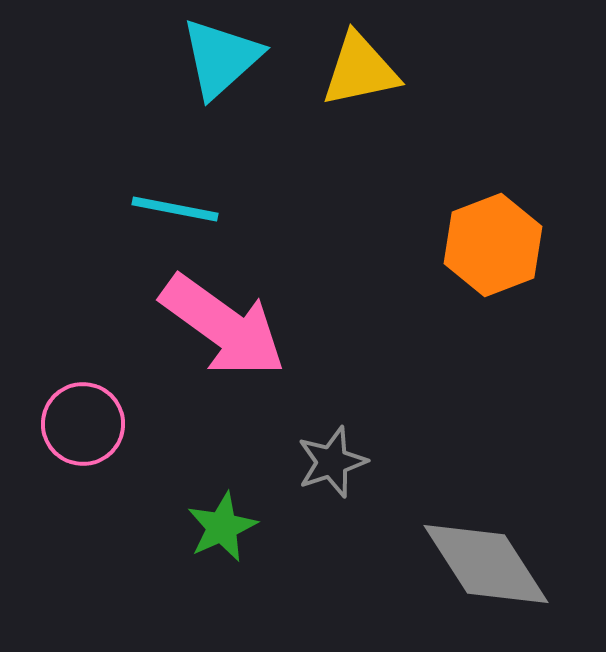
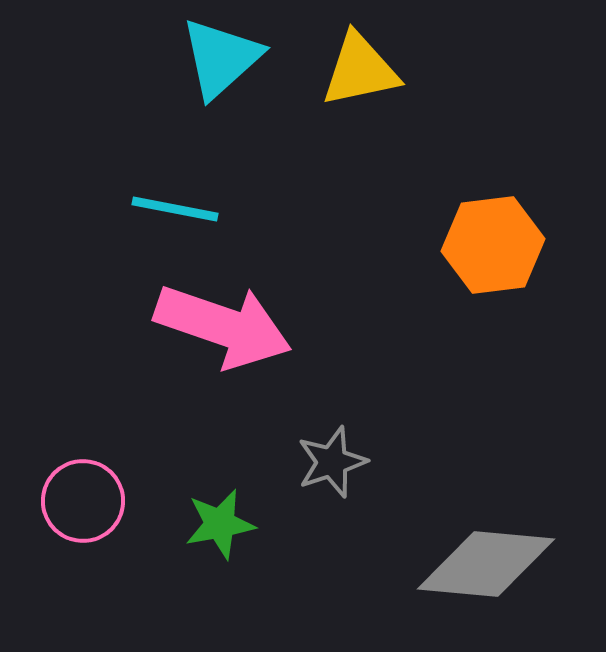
orange hexagon: rotated 14 degrees clockwise
pink arrow: rotated 17 degrees counterclockwise
pink circle: moved 77 px down
green star: moved 2 px left, 3 px up; rotated 14 degrees clockwise
gray diamond: rotated 52 degrees counterclockwise
